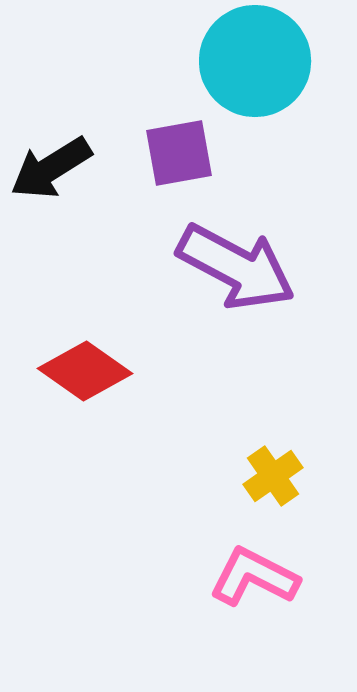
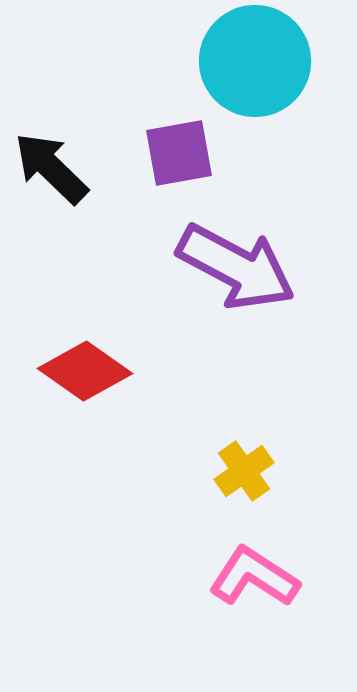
black arrow: rotated 76 degrees clockwise
yellow cross: moved 29 px left, 5 px up
pink L-shape: rotated 6 degrees clockwise
